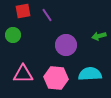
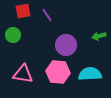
pink triangle: rotated 10 degrees clockwise
pink hexagon: moved 2 px right, 6 px up
